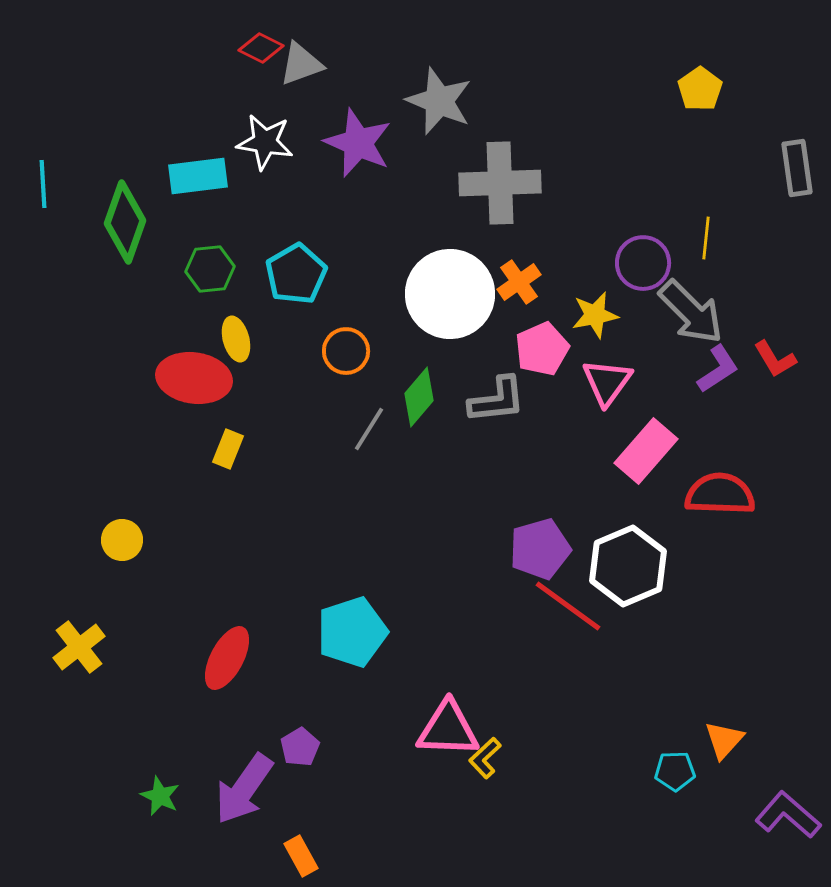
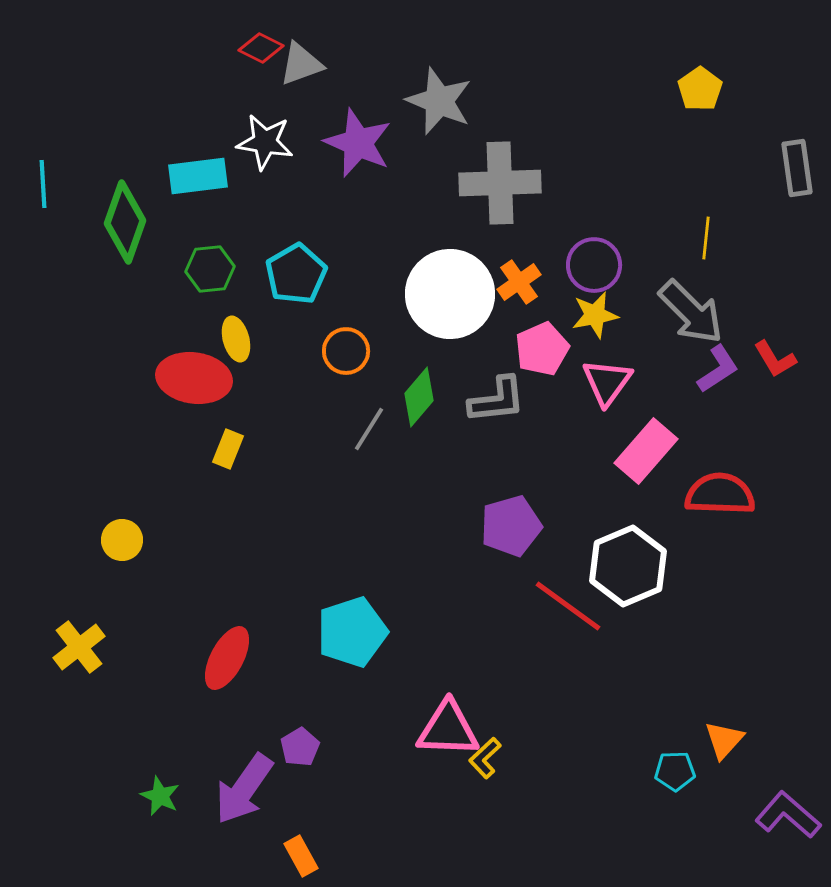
purple circle at (643, 263): moved 49 px left, 2 px down
purple pentagon at (540, 549): moved 29 px left, 23 px up
